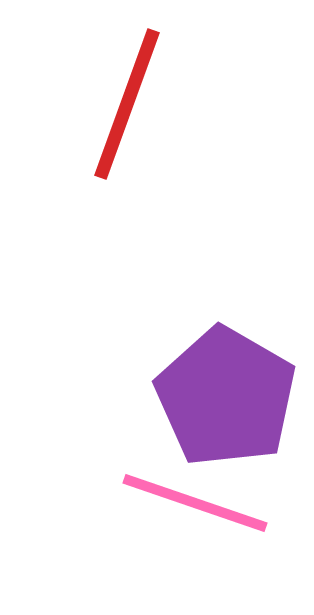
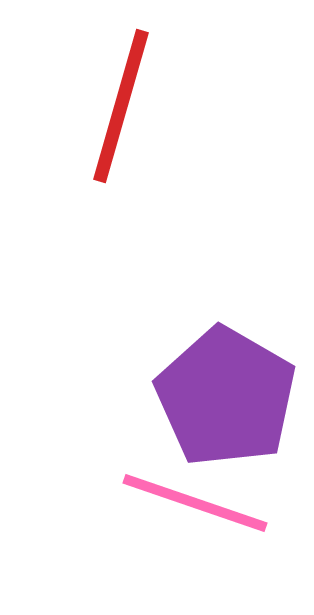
red line: moved 6 px left, 2 px down; rotated 4 degrees counterclockwise
